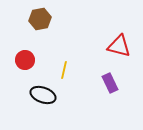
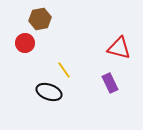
red triangle: moved 2 px down
red circle: moved 17 px up
yellow line: rotated 48 degrees counterclockwise
black ellipse: moved 6 px right, 3 px up
